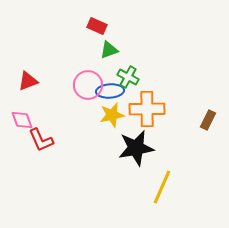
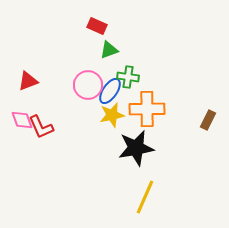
green cross: rotated 20 degrees counterclockwise
blue ellipse: rotated 52 degrees counterclockwise
red L-shape: moved 13 px up
yellow line: moved 17 px left, 10 px down
